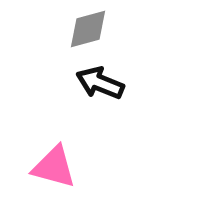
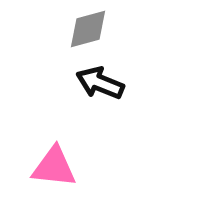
pink triangle: rotated 9 degrees counterclockwise
